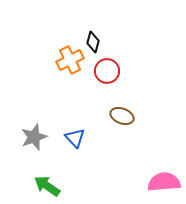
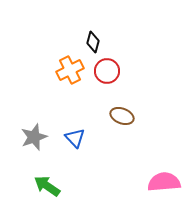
orange cross: moved 10 px down
